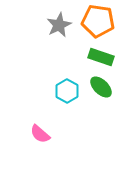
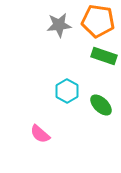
gray star: rotated 20 degrees clockwise
green rectangle: moved 3 px right, 1 px up
green ellipse: moved 18 px down
